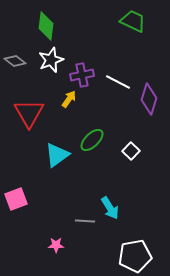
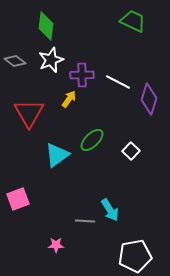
purple cross: rotated 10 degrees clockwise
pink square: moved 2 px right
cyan arrow: moved 2 px down
